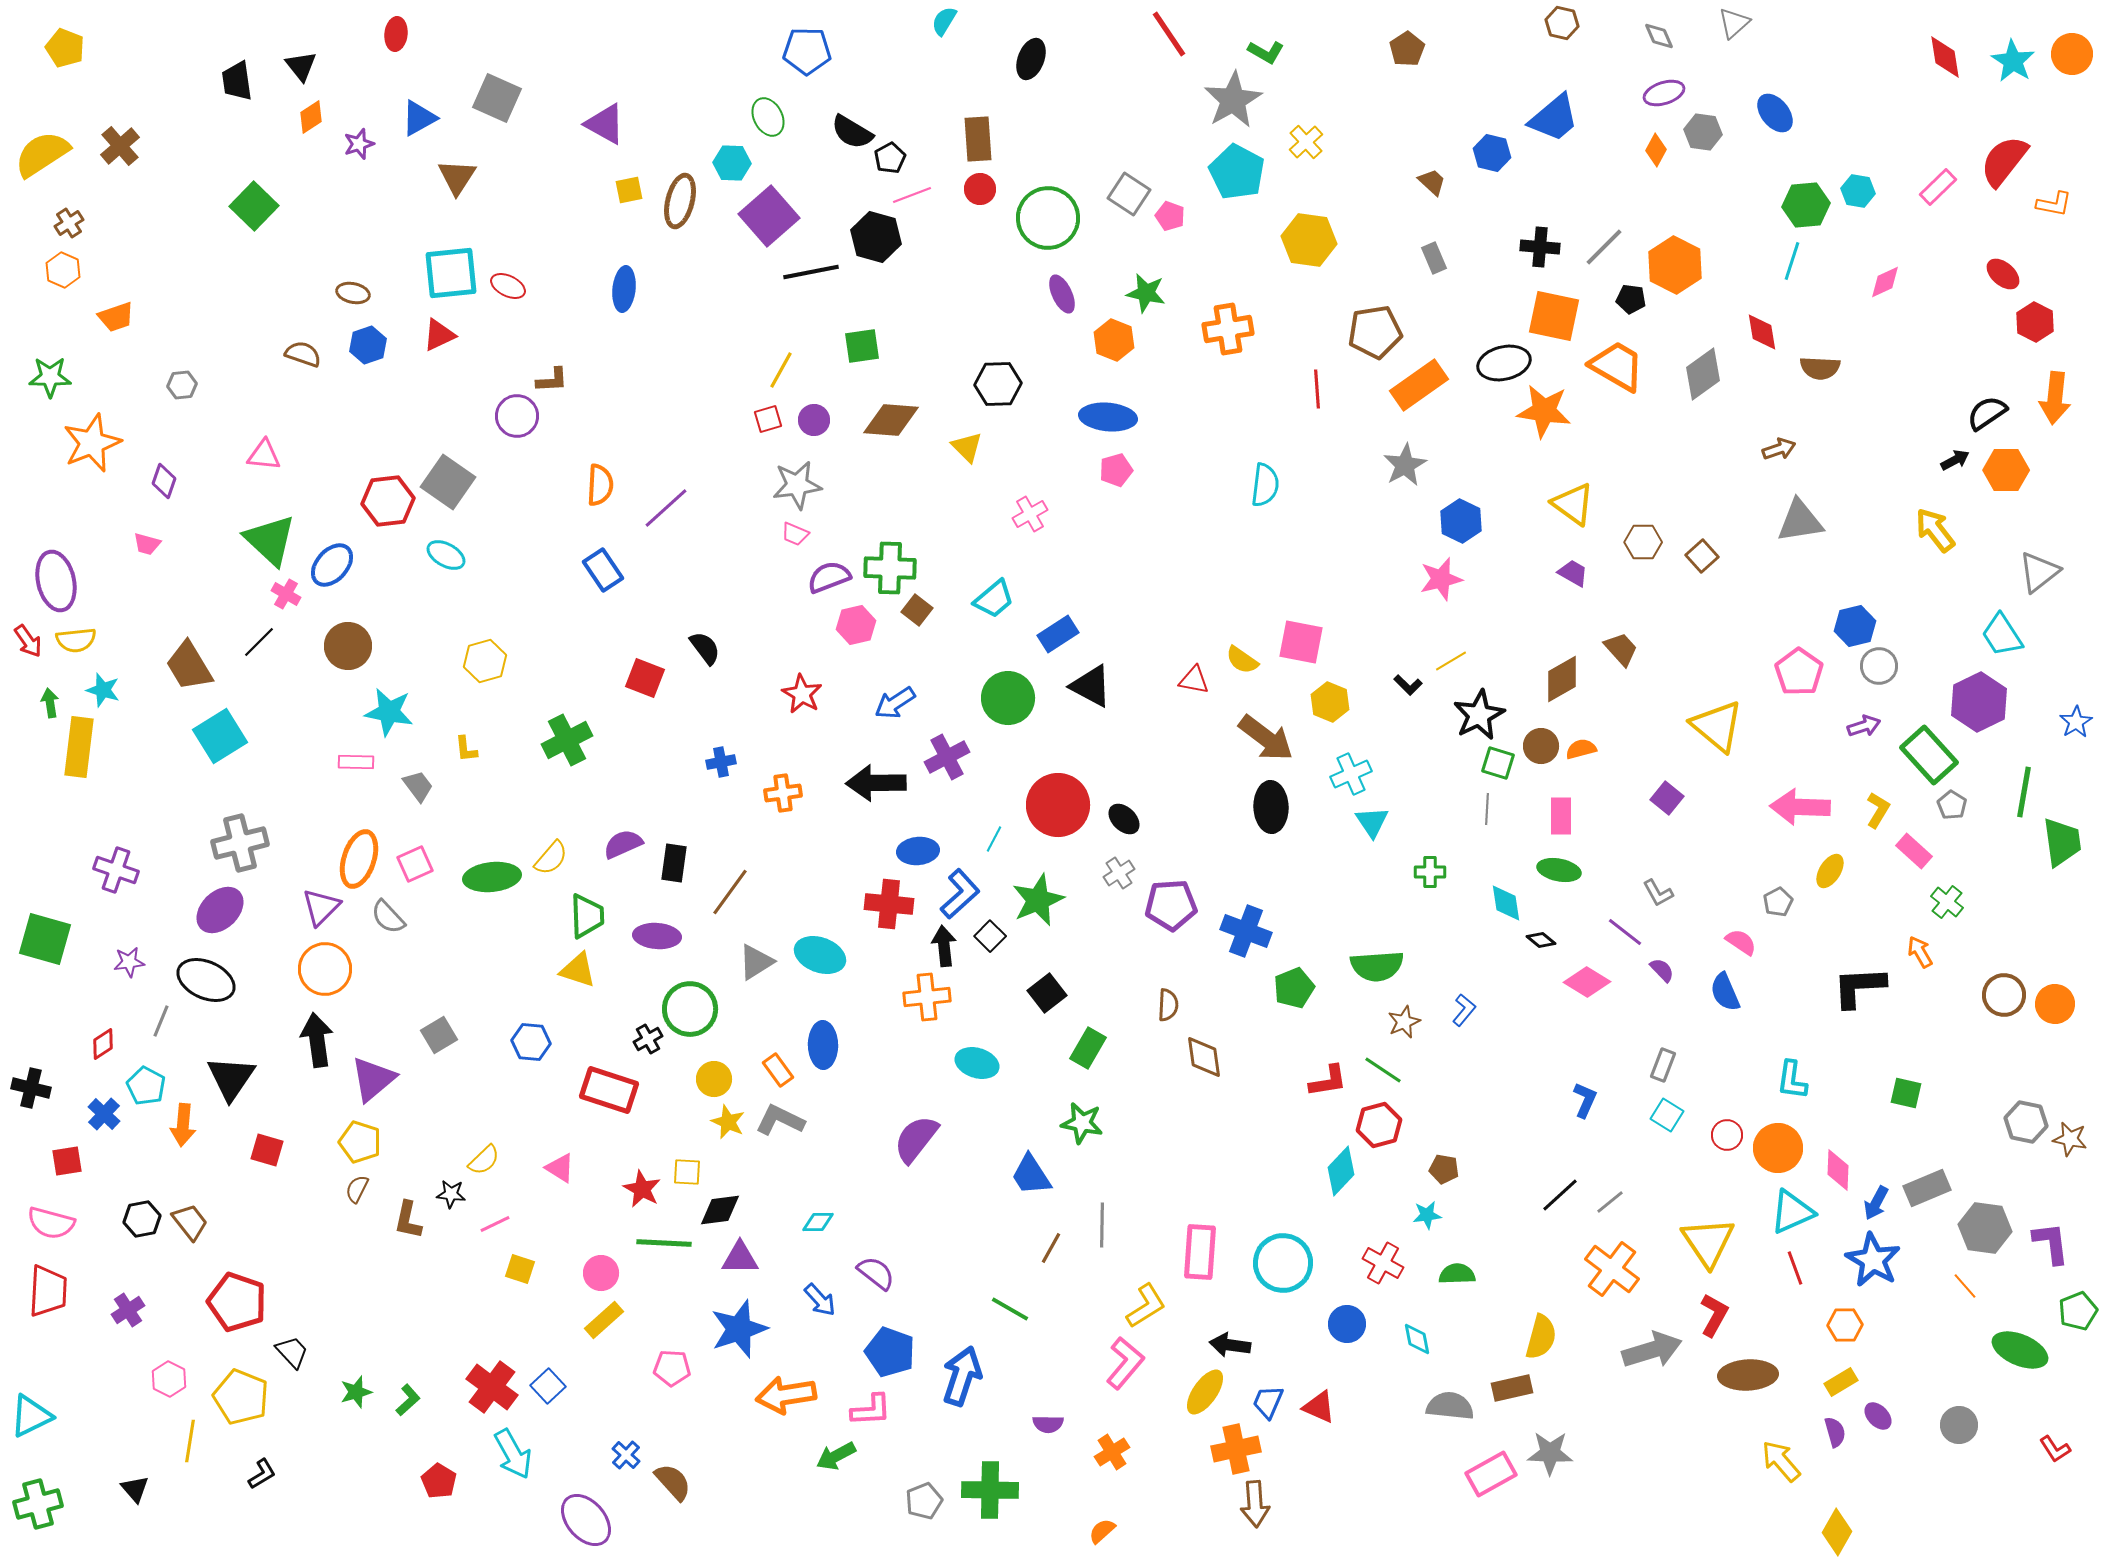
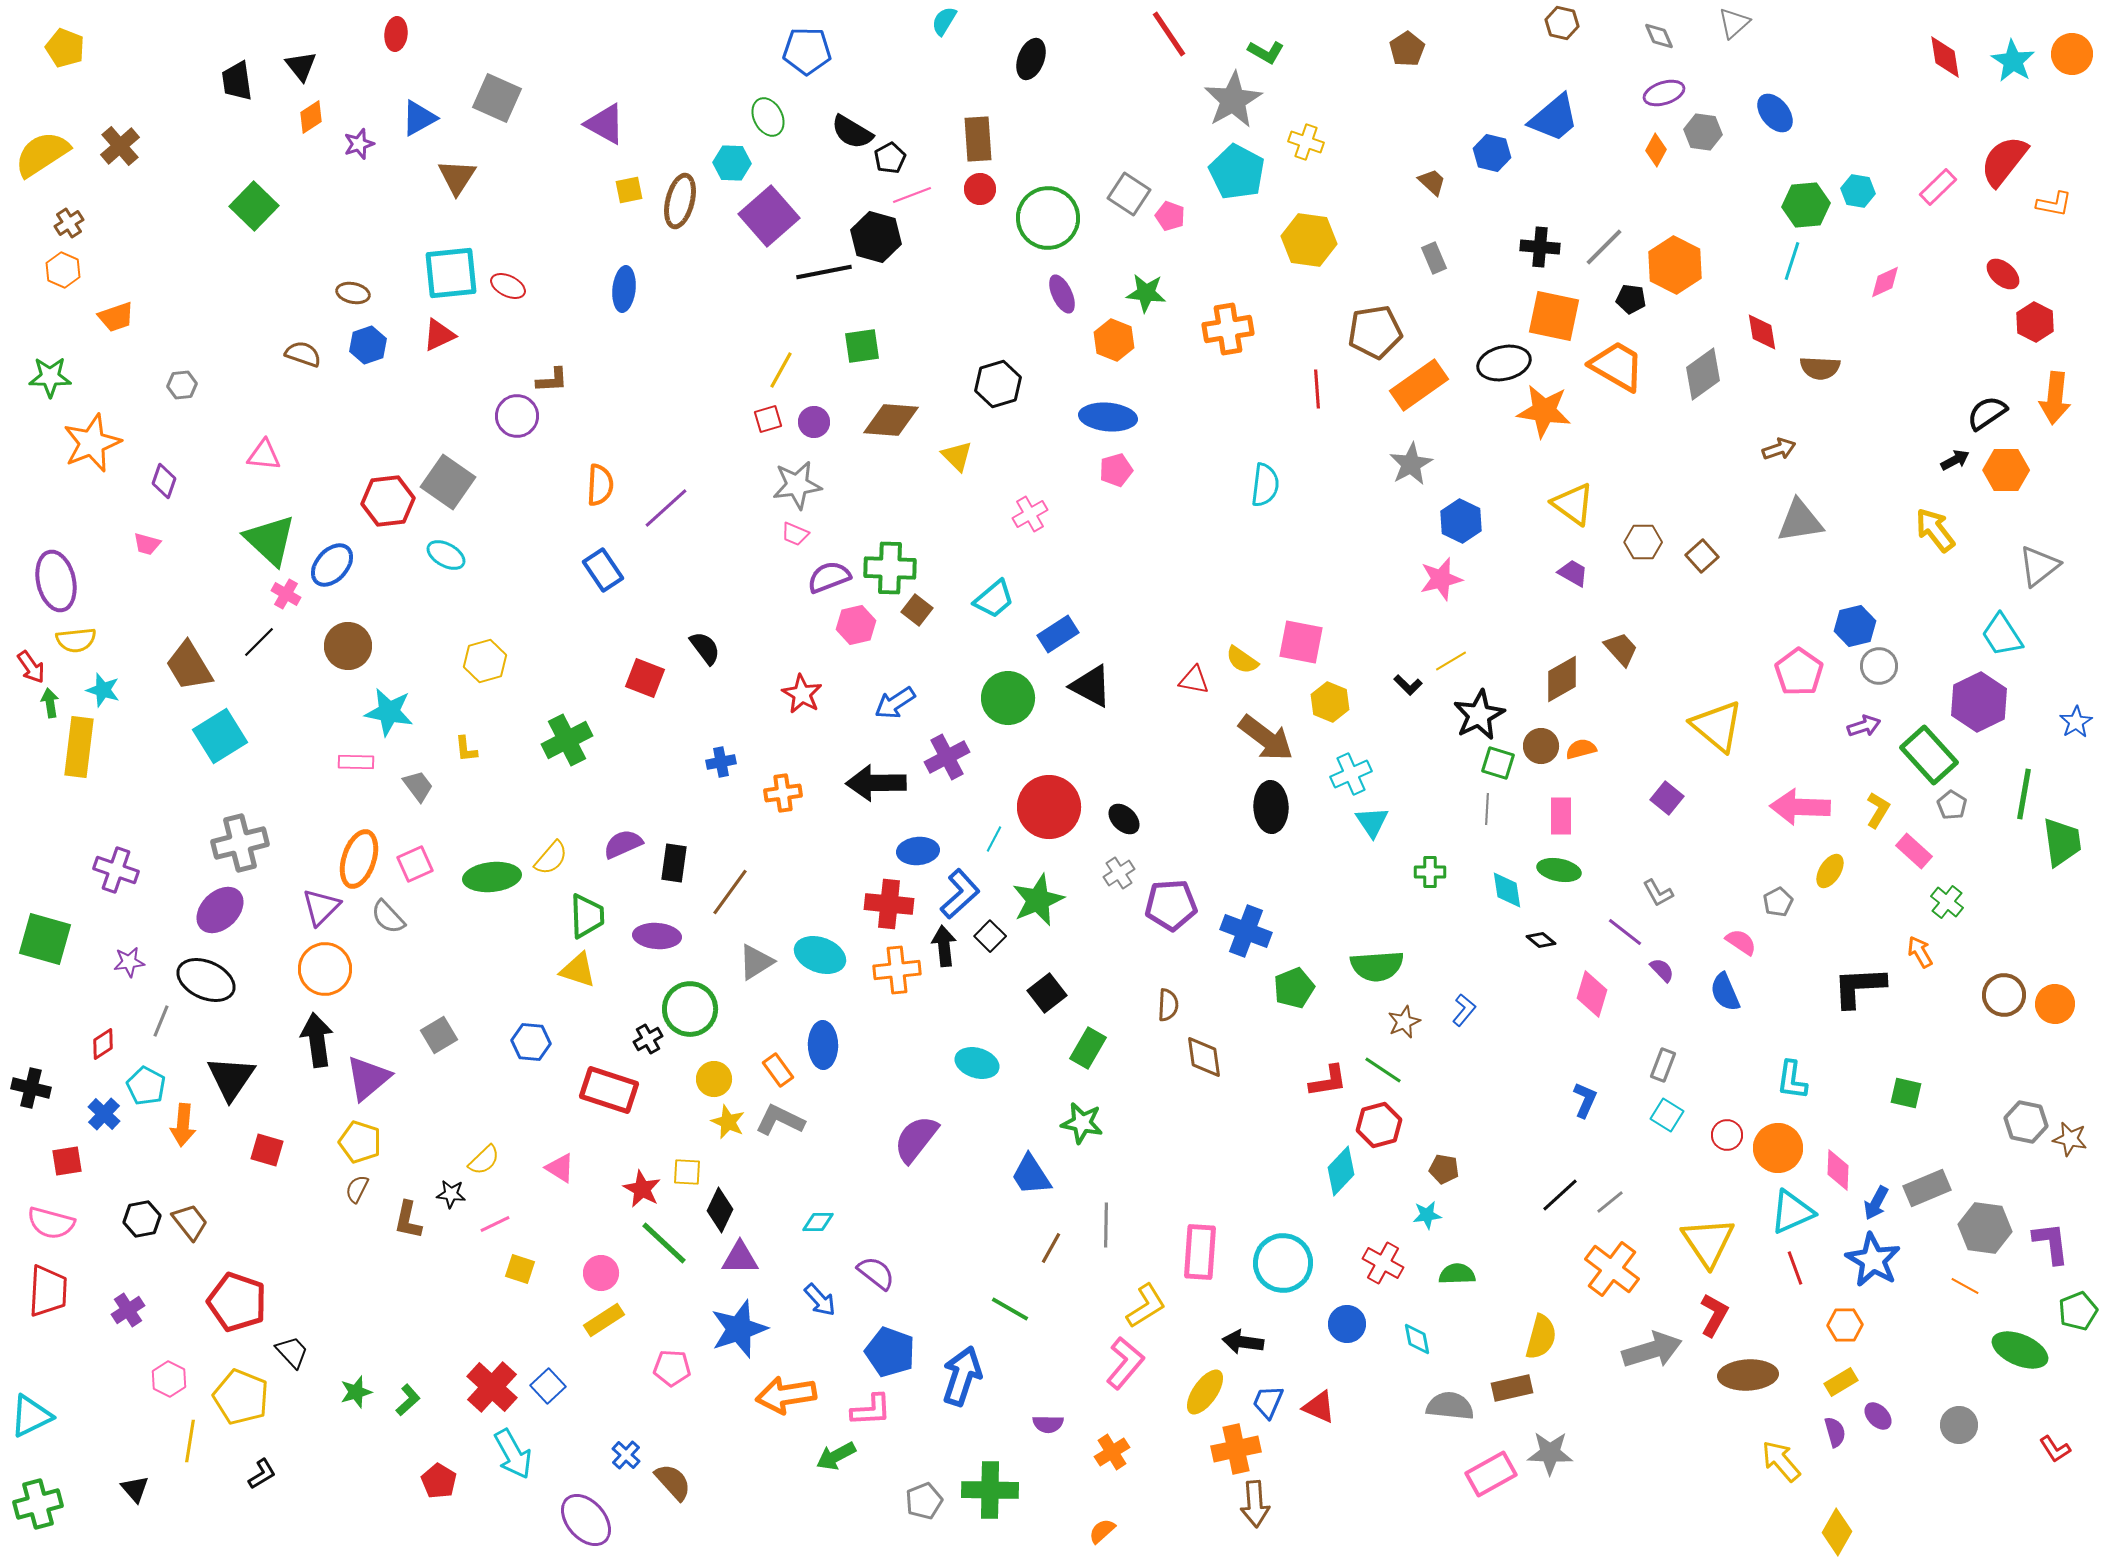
yellow cross at (1306, 142): rotated 28 degrees counterclockwise
black line at (811, 272): moved 13 px right
green star at (1146, 293): rotated 6 degrees counterclockwise
black hexagon at (998, 384): rotated 15 degrees counterclockwise
purple circle at (814, 420): moved 2 px down
yellow triangle at (967, 447): moved 10 px left, 9 px down
gray star at (1405, 465): moved 6 px right, 1 px up
gray triangle at (2039, 572): moved 6 px up
red arrow at (28, 641): moved 3 px right, 26 px down
green line at (2024, 792): moved 2 px down
red circle at (1058, 805): moved 9 px left, 2 px down
cyan diamond at (1506, 903): moved 1 px right, 13 px up
pink diamond at (1587, 982): moved 5 px right, 12 px down; rotated 75 degrees clockwise
orange cross at (927, 997): moved 30 px left, 27 px up
purple triangle at (373, 1079): moved 5 px left, 1 px up
black diamond at (720, 1210): rotated 57 degrees counterclockwise
gray line at (1102, 1225): moved 4 px right
green line at (664, 1243): rotated 40 degrees clockwise
orange line at (1965, 1286): rotated 20 degrees counterclockwise
yellow rectangle at (604, 1320): rotated 9 degrees clockwise
black arrow at (1230, 1345): moved 13 px right, 3 px up
red cross at (492, 1387): rotated 6 degrees clockwise
